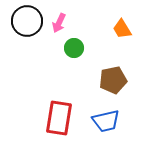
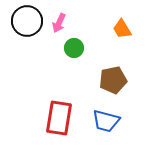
blue trapezoid: rotated 28 degrees clockwise
